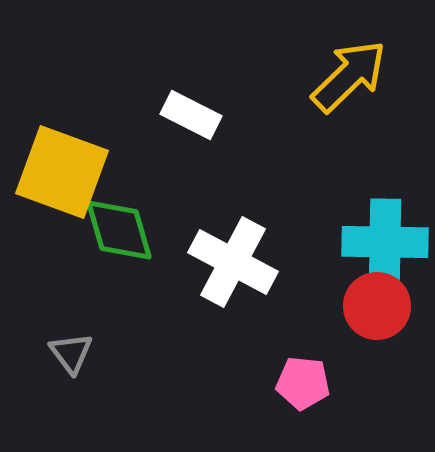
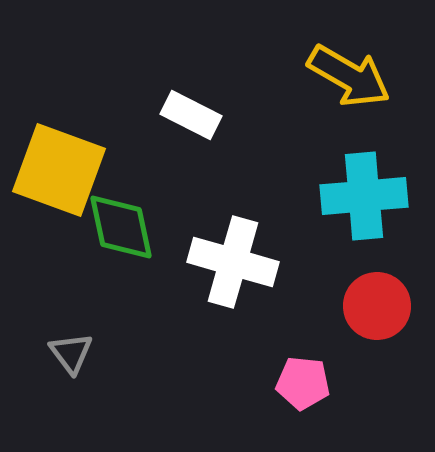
yellow arrow: rotated 74 degrees clockwise
yellow square: moved 3 px left, 2 px up
green diamond: moved 2 px right, 3 px up; rotated 4 degrees clockwise
cyan cross: moved 21 px left, 46 px up; rotated 6 degrees counterclockwise
white cross: rotated 12 degrees counterclockwise
